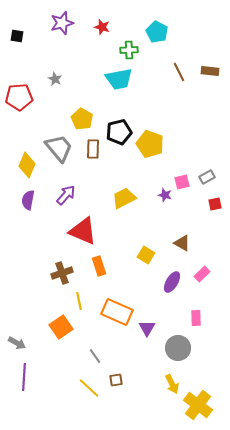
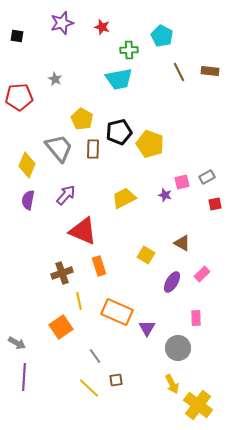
cyan pentagon at (157, 32): moved 5 px right, 4 px down
